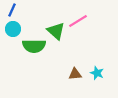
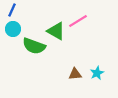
green triangle: rotated 12 degrees counterclockwise
green semicircle: rotated 20 degrees clockwise
cyan star: rotated 24 degrees clockwise
